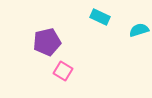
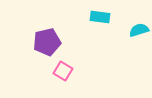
cyan rectangle: rotated 18 degrees counterclockwise
